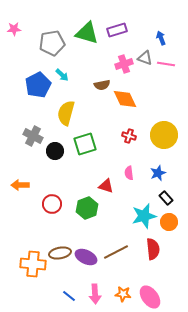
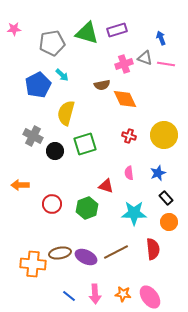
cyan star: moved 10 px left, 3 px up; rotated 15 degrees clockwise
